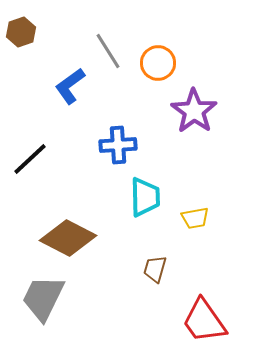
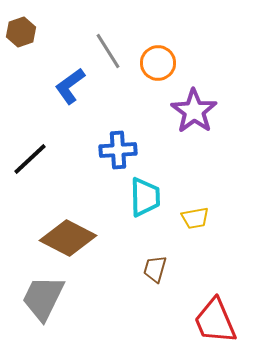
blue cross: moved 5 px down
red trapezoid: moved 11 px right; rotated 12 degrees clockwise
